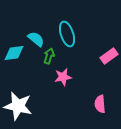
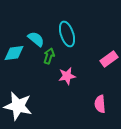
pink rectangle: moved 3 px down
pink star: moved 4 px right, 1 px up
